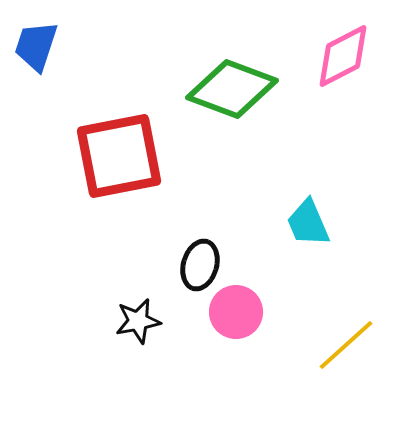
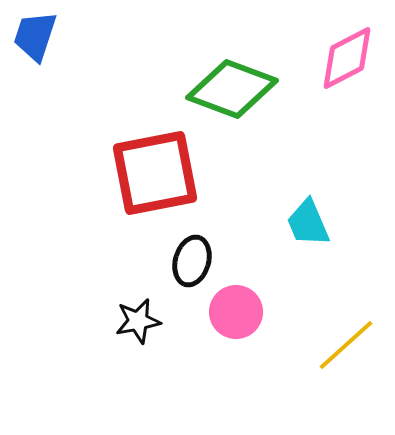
blue trapezoid: moved 1 px left, 10 px up
pink diamond: moved 4 px right, 2 px down
red square: moved 36 px right, 17 px down
black ellipse: moved 8 px left, 4 px up
